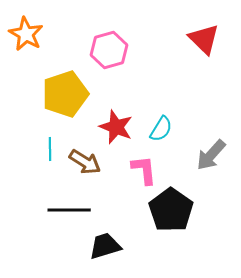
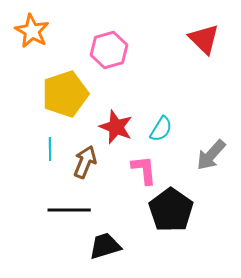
orange star: moved 6 px right, 3 px up
brown arrow: rotated 100 degrees counterclockwise
